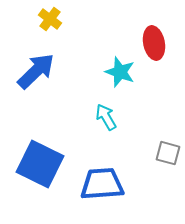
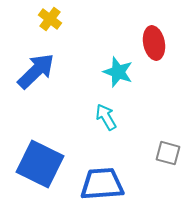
cyan star: moved 2 px left
